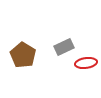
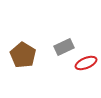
red ellipse: rotated 15 degrees counterclockwise
